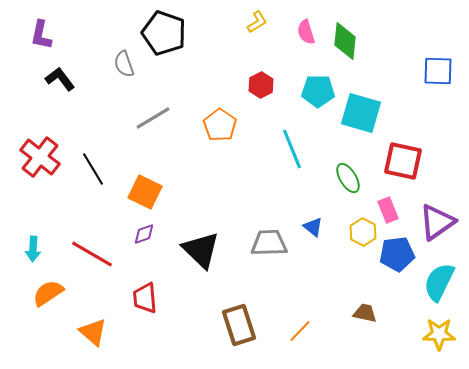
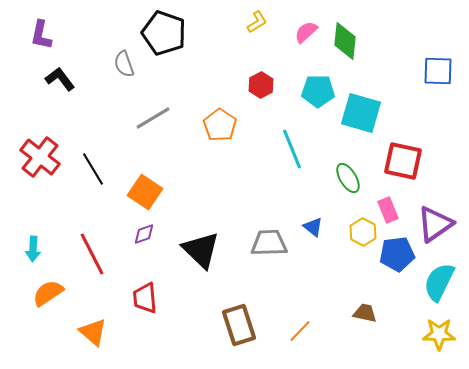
pink semicircle: rotated 65 degrees clockwise
orange square: rotated 8 degrees clockwise
purple triangle: moved 2 px left, 2 px down
red line: rotated 33 degrees clockwise
